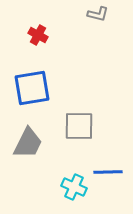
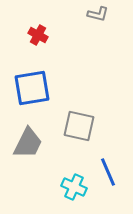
gray square: rotated 12 degrees clockwise
blue line: rotated 68 degrees clockwise
